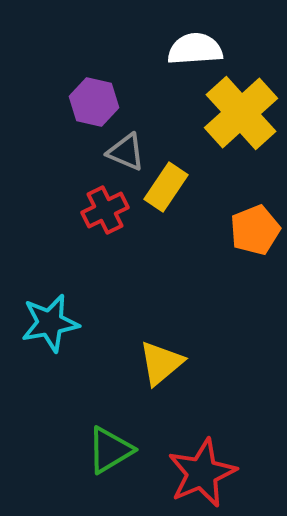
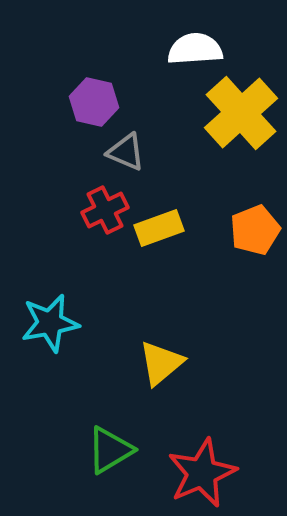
yellow rectangle: moved 7 px left, 41 px down; rotated 36 degrees clockwise
